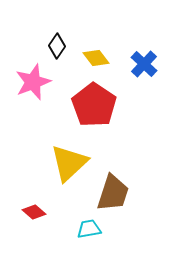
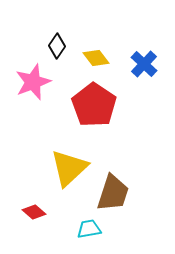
yellow triangle: moved 5 px down
